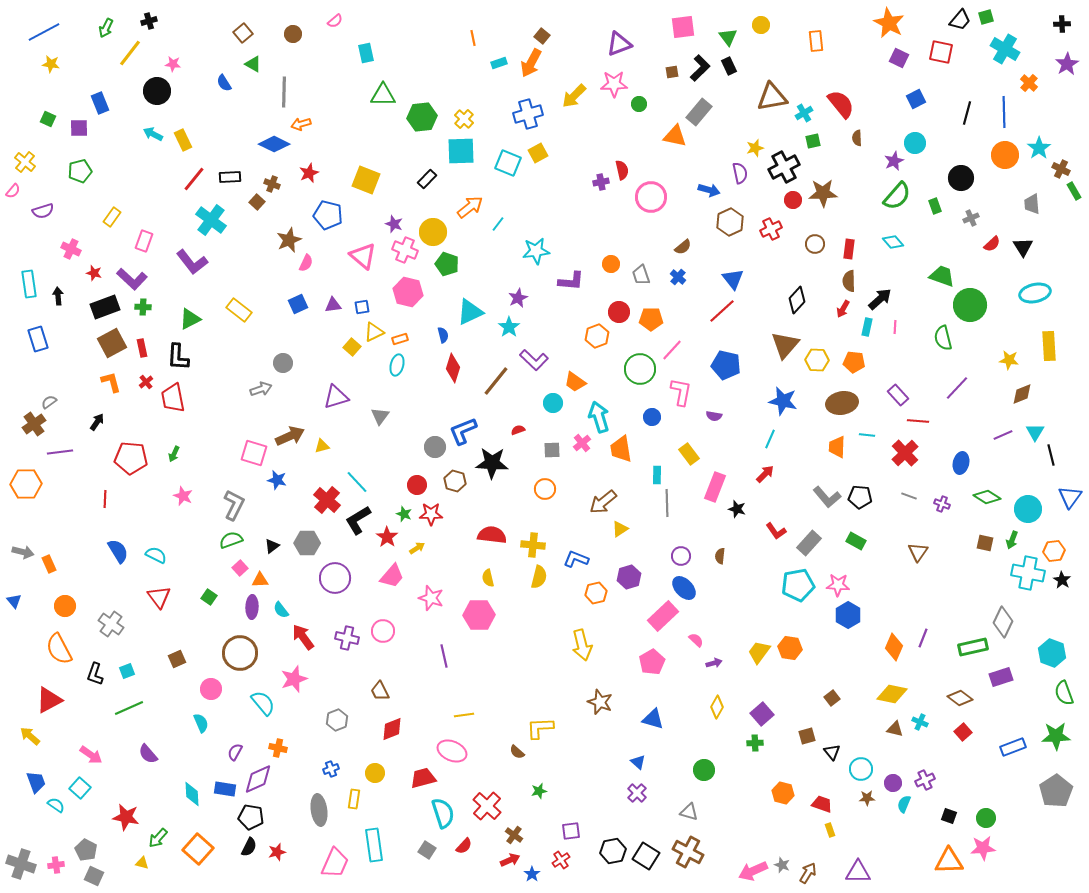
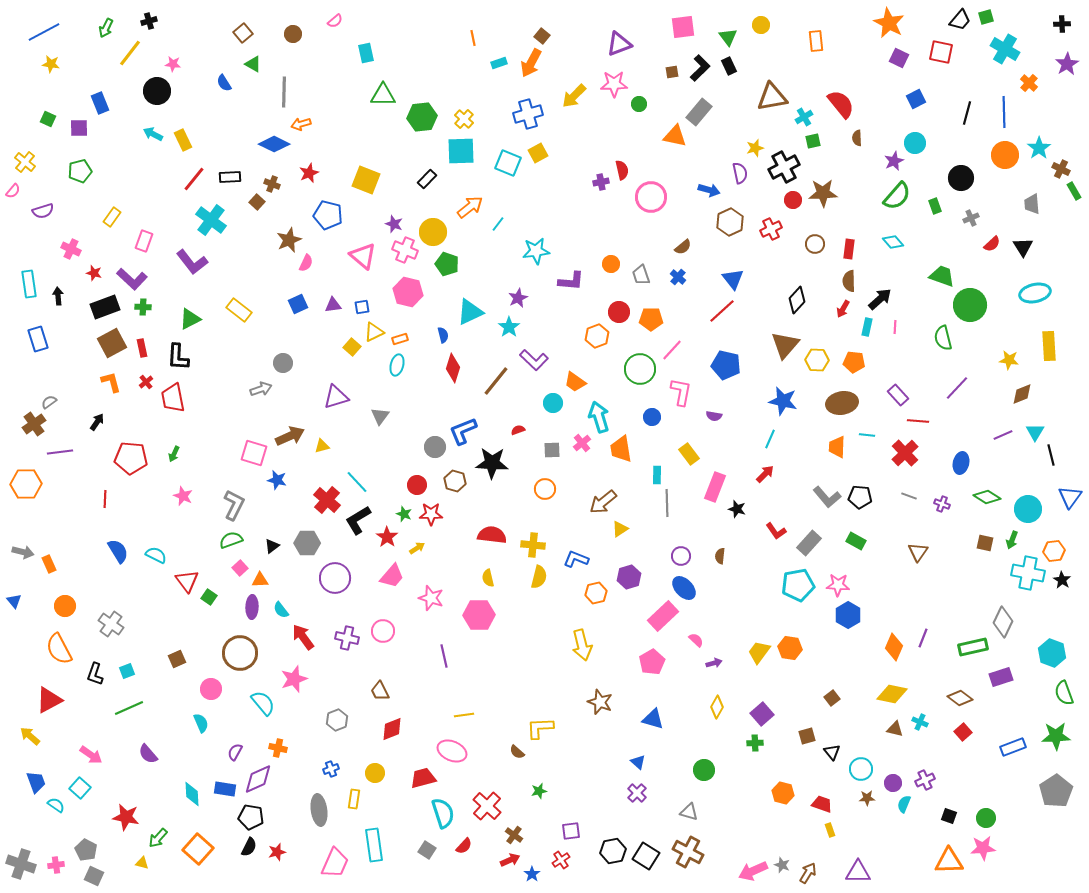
cyan cross at (804, 113): moved 4 px down
red triangle at (159, 597): moved 28 px right, 16 px up
